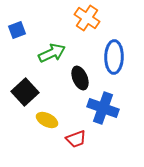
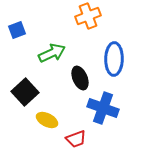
orange cross: moved 1 px right, 2 px up; rotated 35 degrees clockwise
blue ellipse: moved 2 px down
